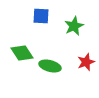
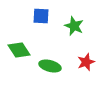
green star: rotated 24 degrees counterclockwise
green diamond: moved 3 px left, 3 px up
